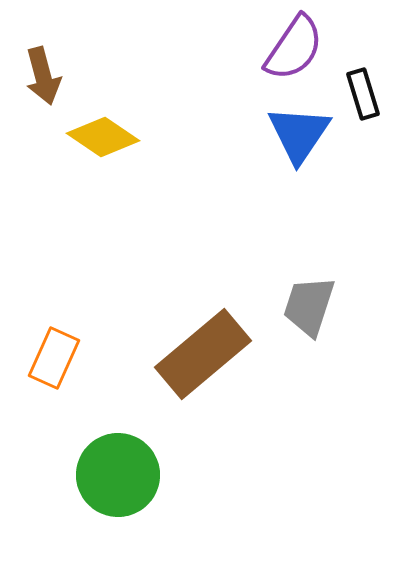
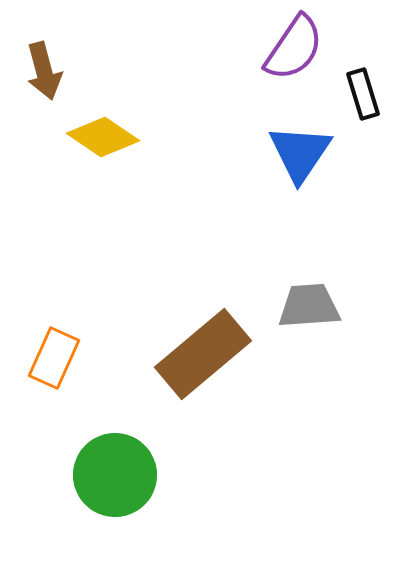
brown arrow: moved 1 px right, 5 px up
blue triangle: moved 1 px right, 19 px down
gray trapezoid: rotated 68 degrees clockwise
green circle: moved 3 px left
